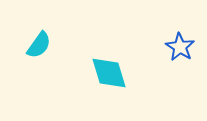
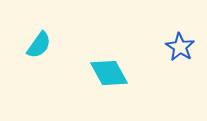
cyan diamond: rotated 12 degrees counterclockwise
